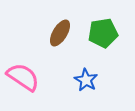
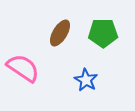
green pentagon: rotated 8 degrees clockwise
pink semicircle: moved 9 px up
